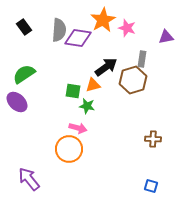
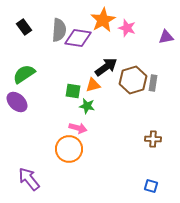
gray rectangle: moved 11 px right, 24 px down
